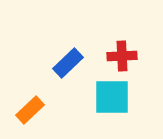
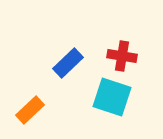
red cross: rotated 12 degrees clockwise
cyan square: rotated 18 degrees clockwise
